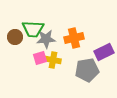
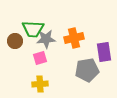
brown circle: moved 4 px down
purple rectangle: rotated 72 degrees counterclockwise
yellow cross: moved 13 px left, 24 px down; rotated 14 degrees counterclockwise
